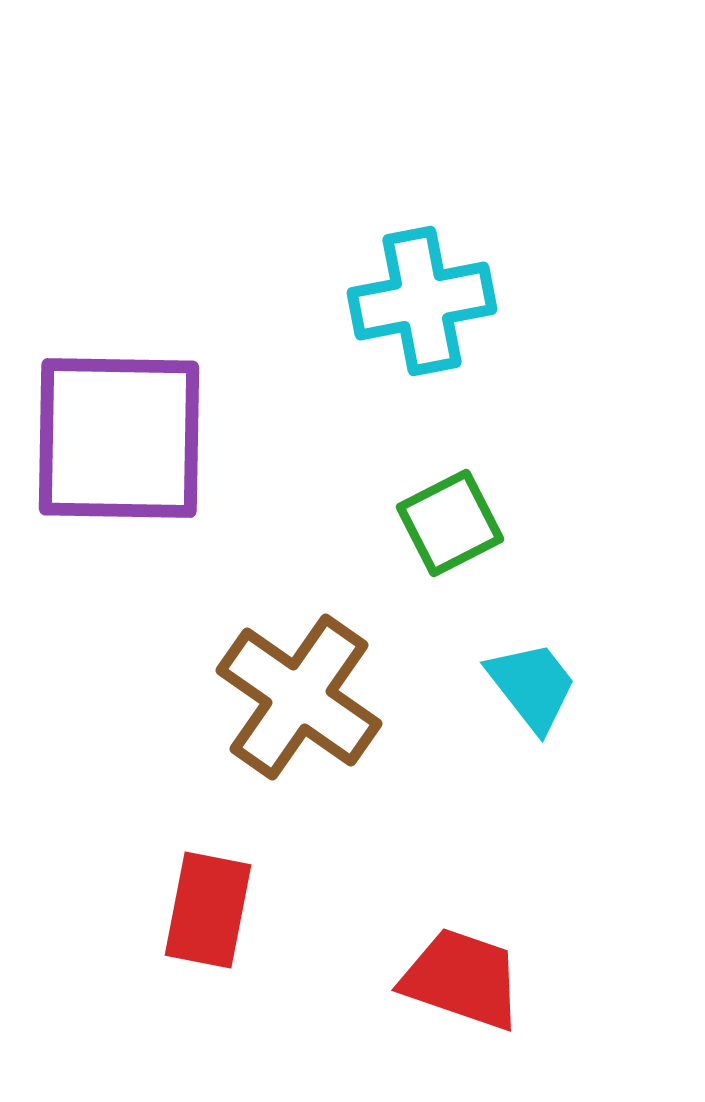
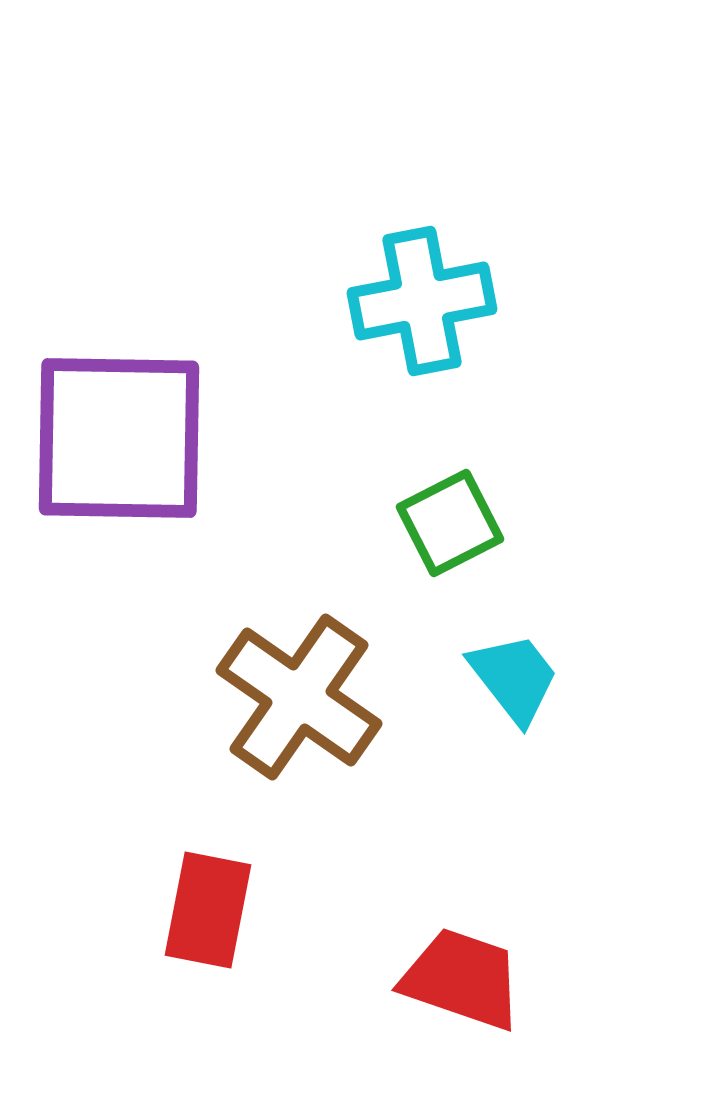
cyan trapezoid: moved 18 px left, 8 px up
